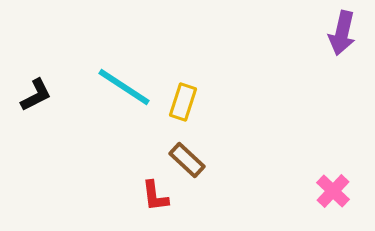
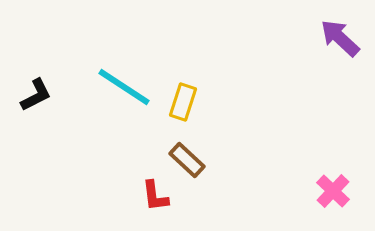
purple arrow: moved 2 px left, 5 px down; rotated 120 degrees clockwise
